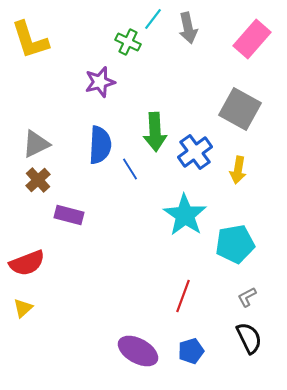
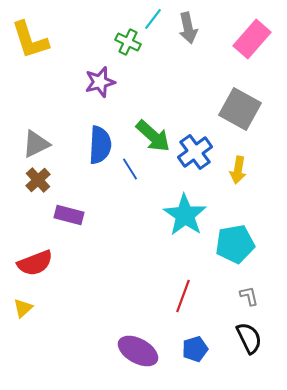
green arrow: moved 2 px left, 4 px down; rotated 45 degrees counterclockwise
red semicircle: moved 8 px right
gray L-shape: moved 2 px right, 1 px up; rotated 105 degrees clockwise
blue pentagon: moved 4 px right, 2 px up
